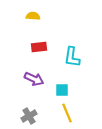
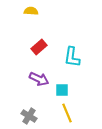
yellow semicircle: moved 2 px left, 5 px up
red rectangle: rotated 35 degrees counterclockwise
purple arrow: moved 5 px right
gray cross: rotated 28 degrees counterclockwise
